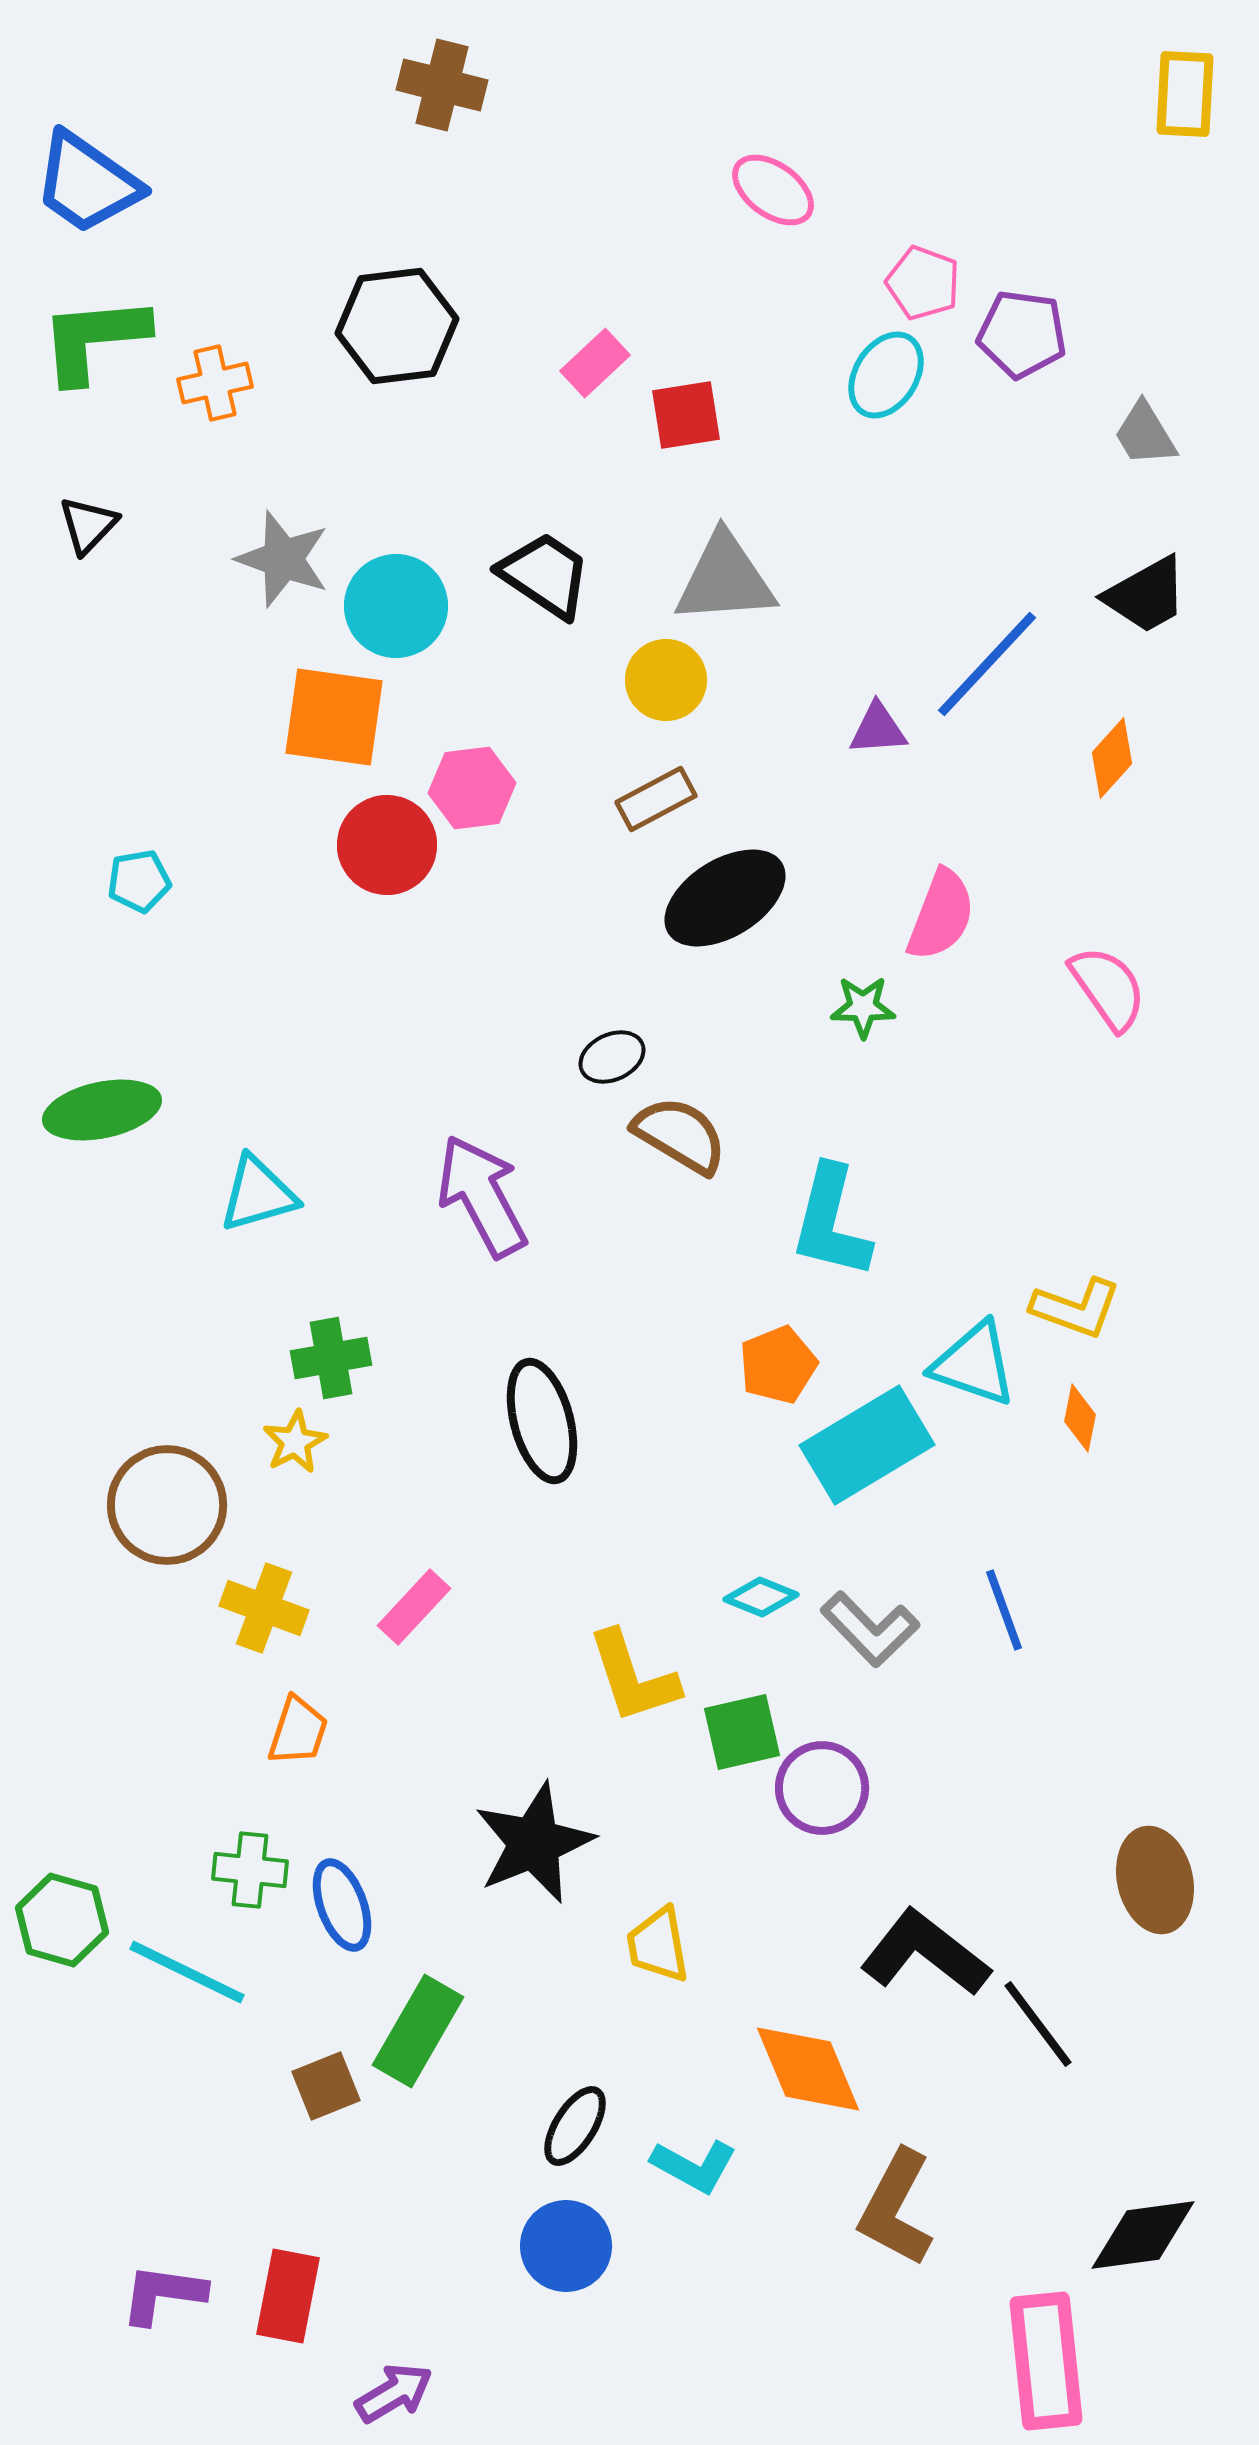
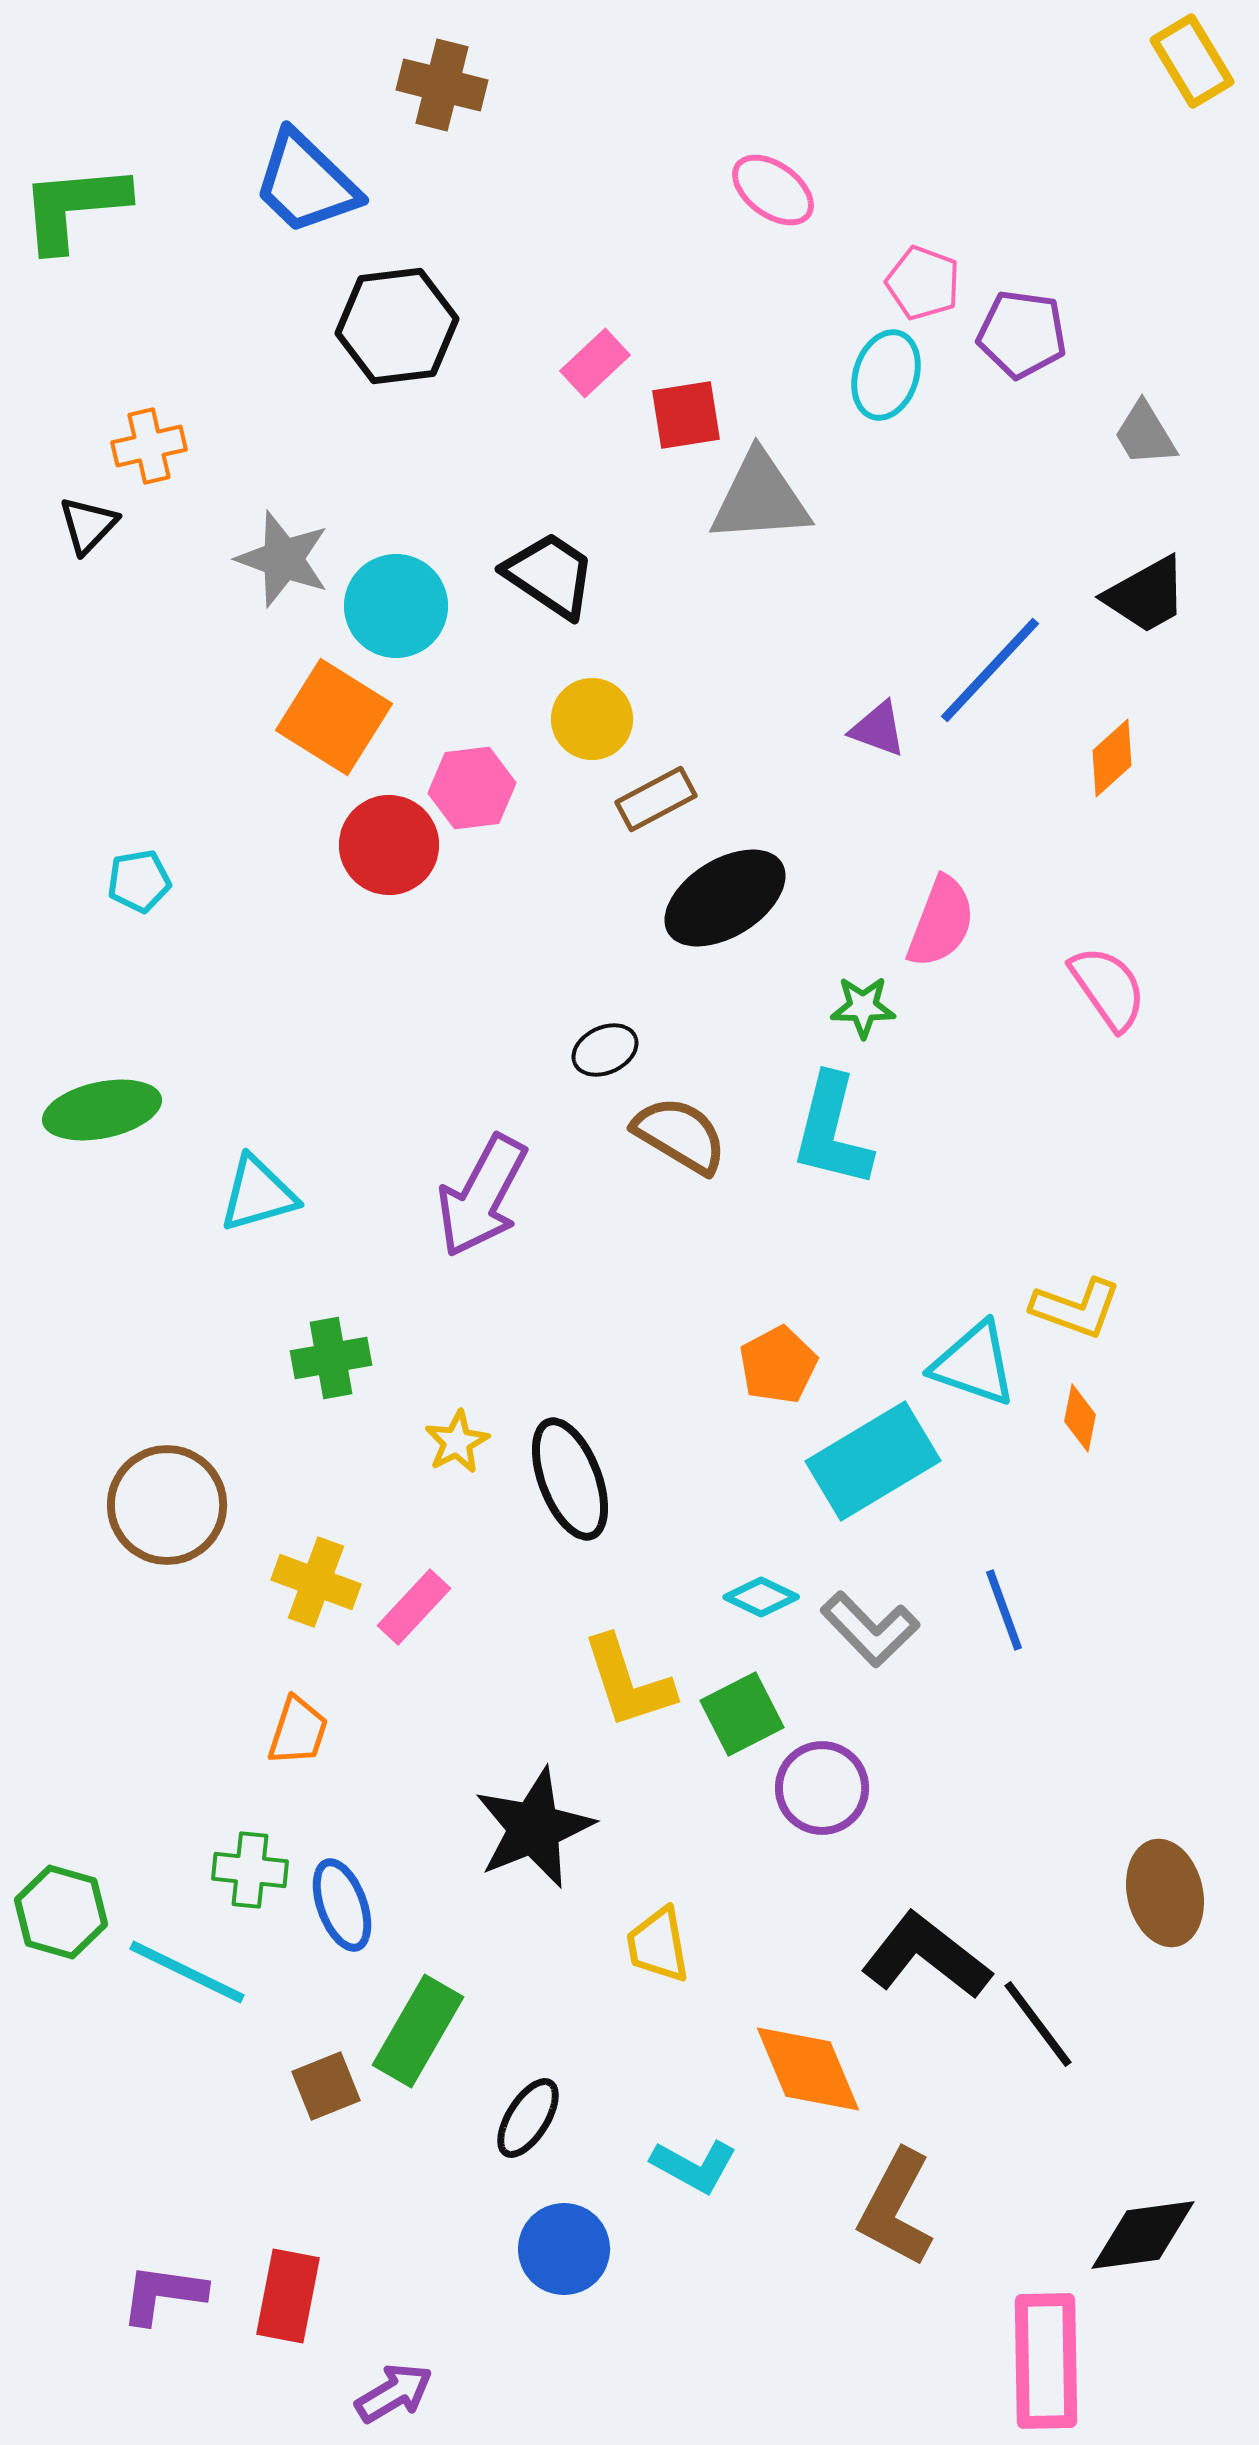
yellow rectangle at (1185, 94): moved 7 px right, 33 px up; rotated 34 degrees counterclockwise
blue trapezoid at (87, 183): moved 219 px right; rotated 9 degrees clockwise
green L-shape at (94, 339): moved 20 px left, 132 px up
cyan ellipse at (886, 375): rotated 14 degrees counterclockwise
orange cross at (215, 383): moved 66 px left, 63 px down
black trapezoid at (545, 575): moved 5 px right
gray triangle at (725, 579): moved 35 px right, 81 px up
blue line at (987, 664): moved 3 px right, 6 px down
yellow circle at (666, 680): moved 74 px left, 39 px down
orange square at (334, 717): rotated 24 degrees clockwise
purple triangle at (878, 729): rotated 24 degrees clockwise
orange diamond at (1112, 758): rotated 6 degrees clockwise
red circle at (387, 845): moved 2 px right
pink semicircle at (941, 915): moved 7 px down
black ellipse at (612, 1057): moved 7 px left, 7 px up
purple arrow at (482, 1196): rotated 124 degrees counterclockwise
cyan L-shape at (831, 1222): moved 1 px right, 91 px up
orange pentagon at (778, 1365): rotated 6 degrees counterclockwise
black ellipse at (542, 1421): moved 28 px right, 58 px down; rotated 6 degrees counterclockwise
yellow star at (295, 1442): moved 162 px right
cyan rectangle at (867, 1445): moved 6 px right, 16 px down
cyan diamond at (761, 1597): rotated 4 degrees clockwise
yellow cross at (264, 1608): moved 52 px right, 26 px up
yellow L-shape at (633, 1677): moved 5 px left, 5 px down
green square at (742, 1732): moved 18 px up; rotated 14 degrees counterclockwise
black star at (534, 1843): moved 15 px up
brown ellipse at (1155, 1880): moved 10 px right, 13 px down
green hexagon at (62, 1920): moved 1 px left, 8 px up
black L-shape at (925, 1953): moved 1 px right, 3 px down
black ellipse at (575, 2126): moved 47 px left, 8 px up
blue circle at (566, 2246): moved 2 px left, 3 px down
pink rectangle at (1046, 2361): rotated 5 degrees clockwise
